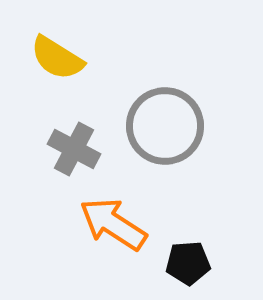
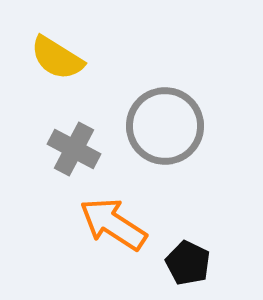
black pentagon: rotated 30 degrees clockwise
